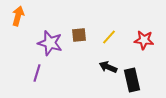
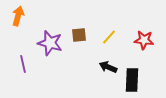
purple line: moved 14 px left, 9 px up; rotated 30 degrees counterclockwise
black rectangle: rotated 15 degrees clockwise
